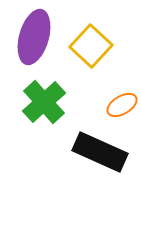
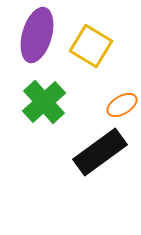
purple ellipse: moved 3 px right, 2 px up
yellow square: rotated 12 degrees counterclockwise
black rectangle: rotated 60 degrees counterclockwise
